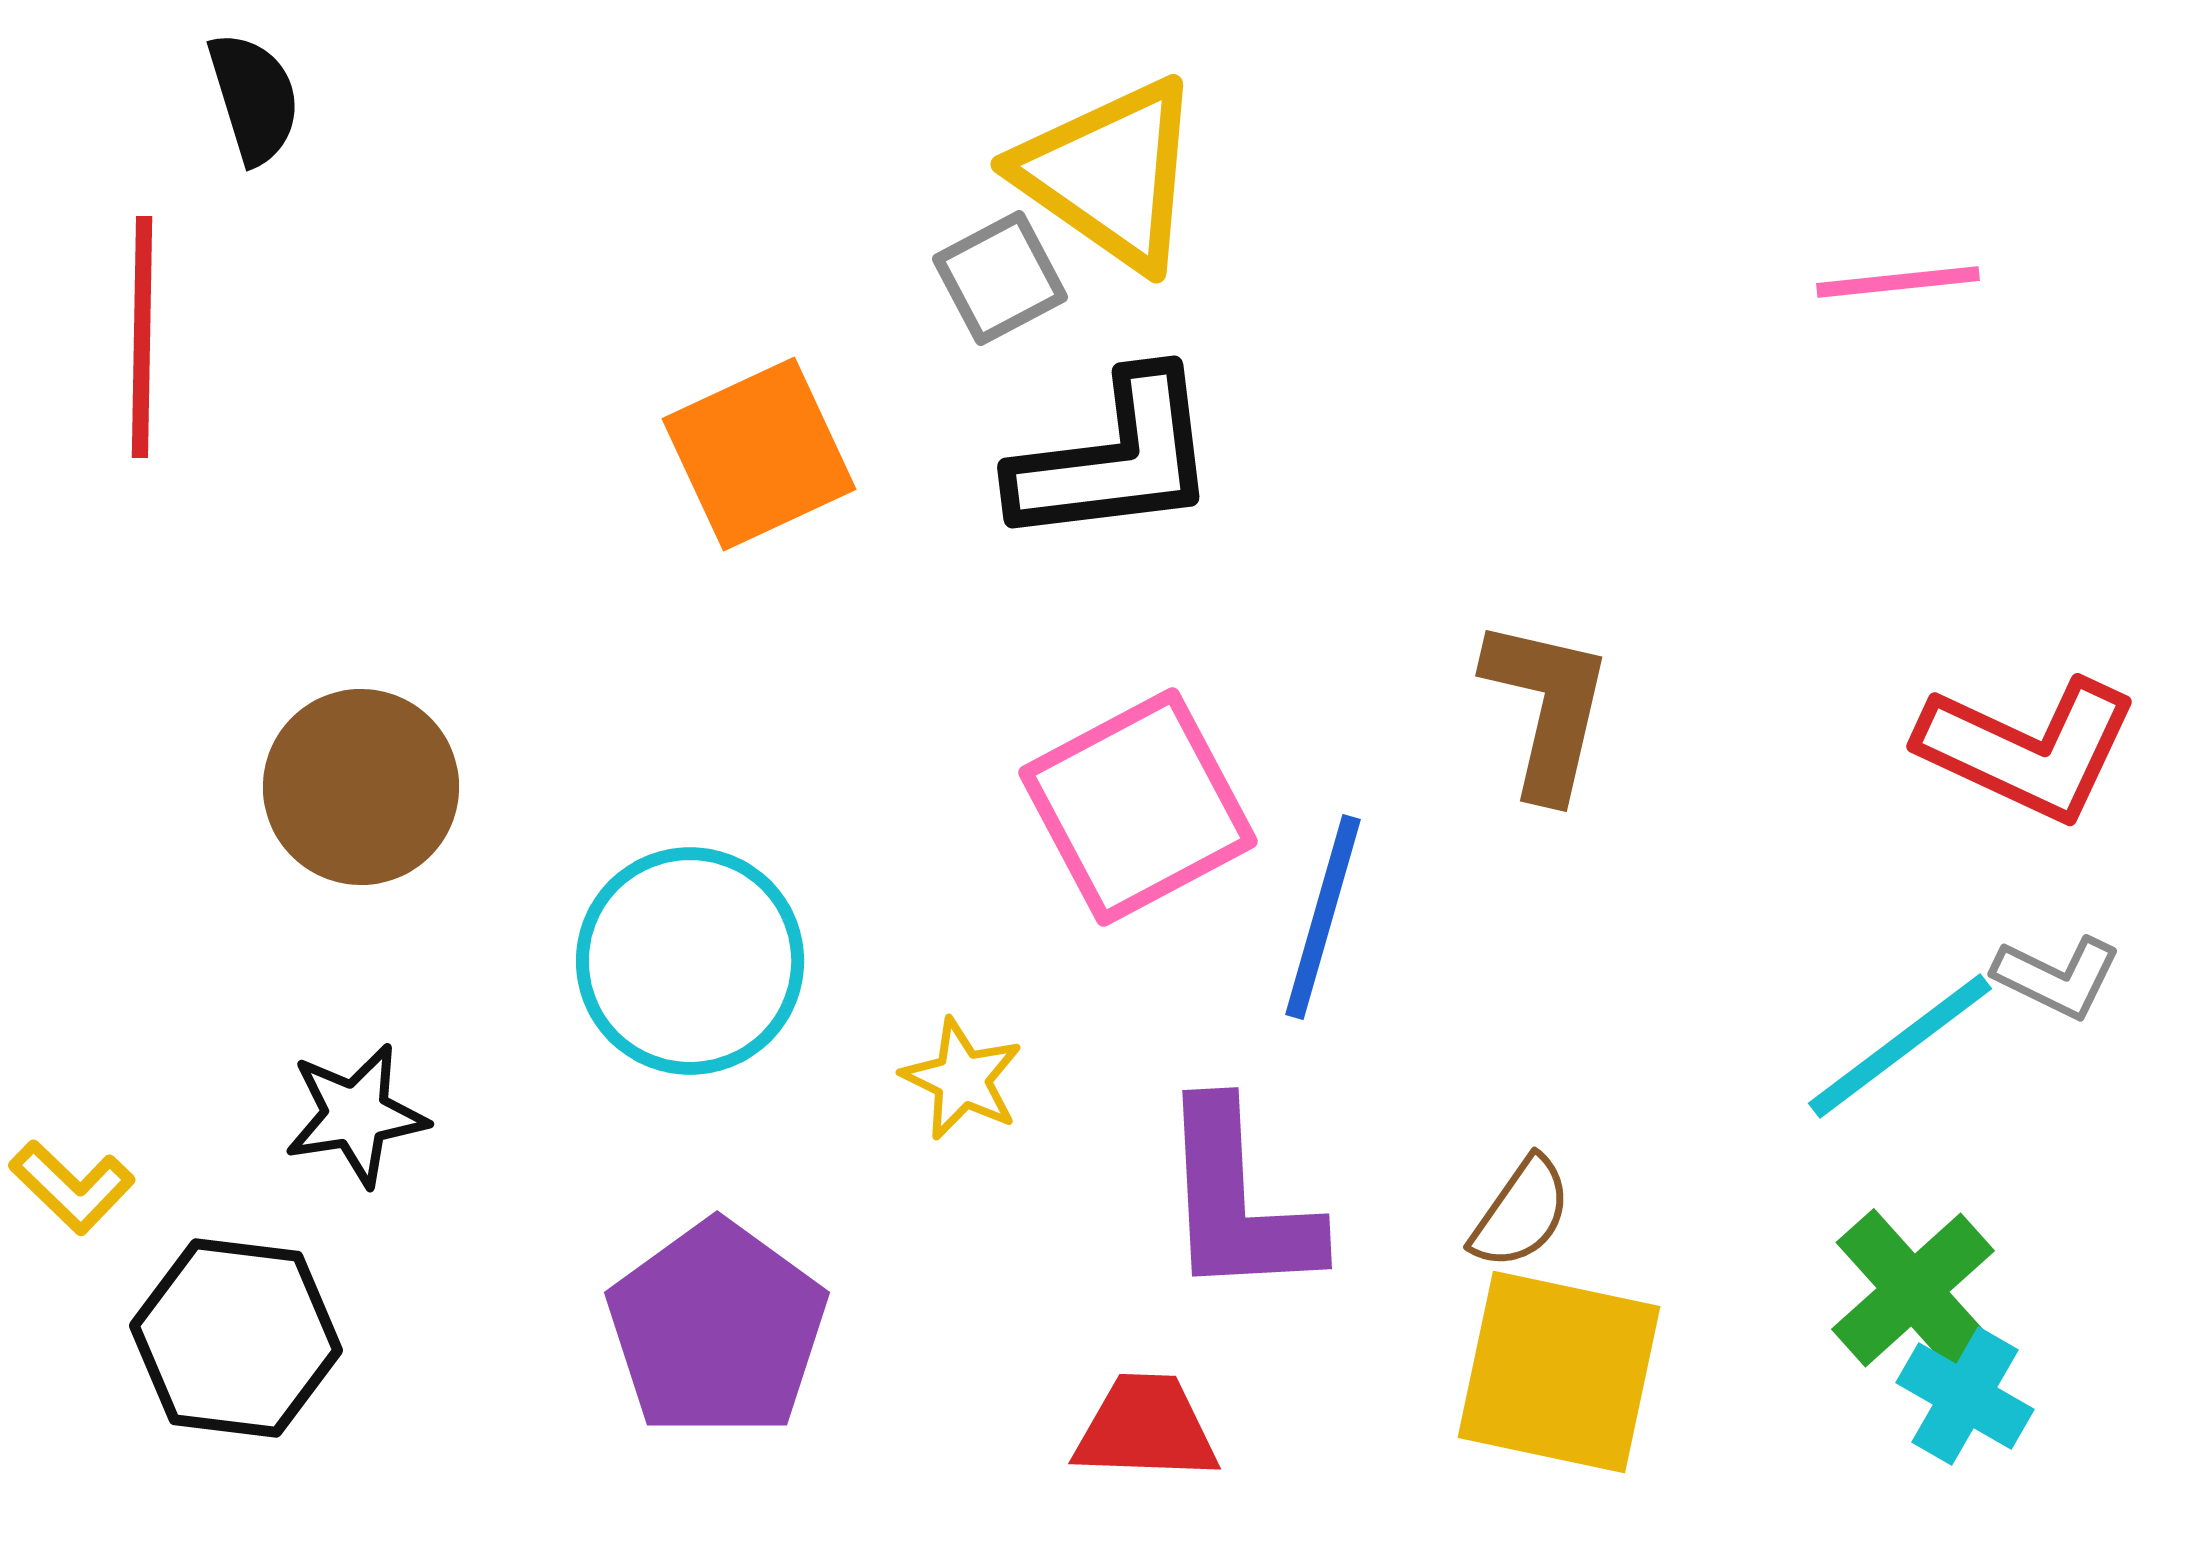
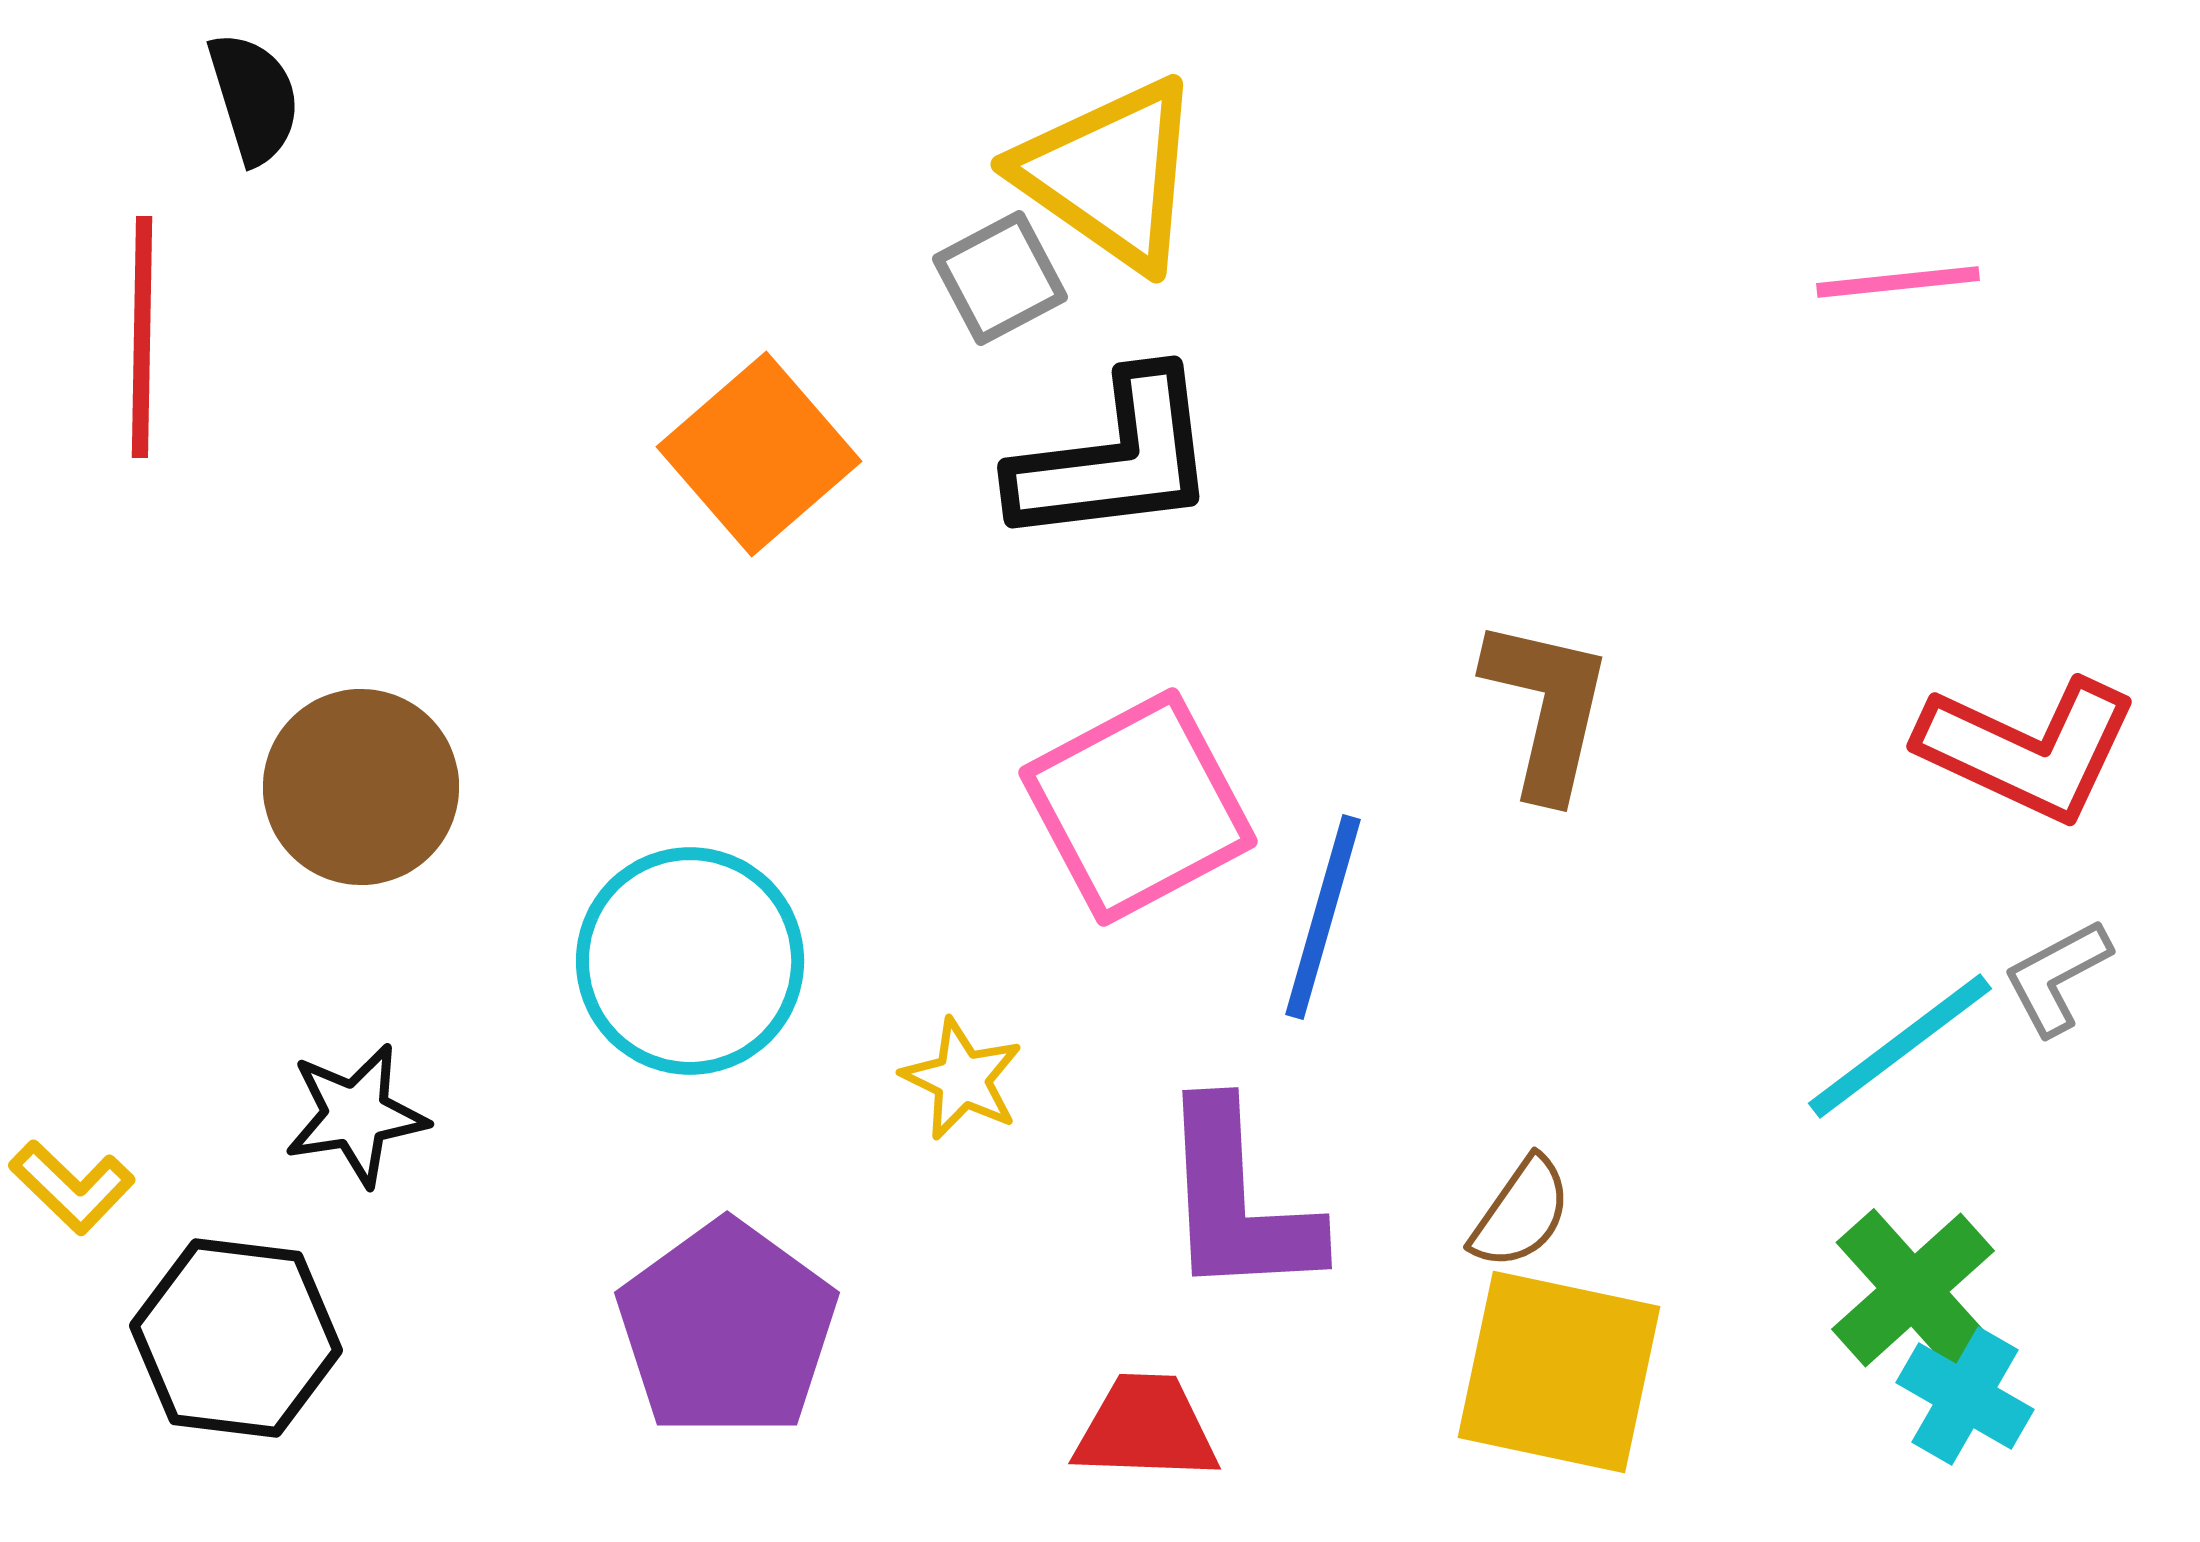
orange square: rotated 16 degrees counterclockwise
gray L-shape: rotated 126 degrees clockwise
purple pentagon: moved 10 px right
